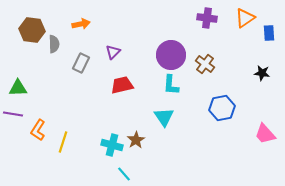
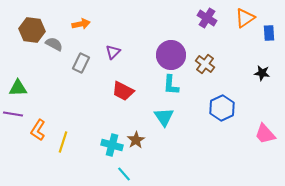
purple cross: rotated 24 degrees clockwise
gray semicircle: rotated 60 degrees counterclockwise
red trapezoid: moved 1 px right, 6 px down; rotated 140 degrees counterclockwise
blue hexagon: rotated 15 degrees counterclockwise
